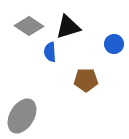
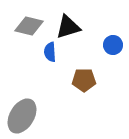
gray diamond: rotated 20 degrees counterclockwise
blue circle: moved 1 px left, 1 px down
brown pentagon: moved 2 px left
